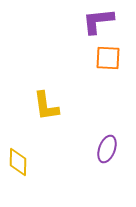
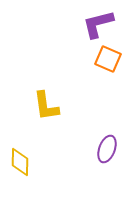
purple L-shape: moved 3 px down; rotated 8 degrees counterclockwise
orange square: moved 1 px down; rotated 20 degrees clockwise
yellow diamond: moved 2 px right
